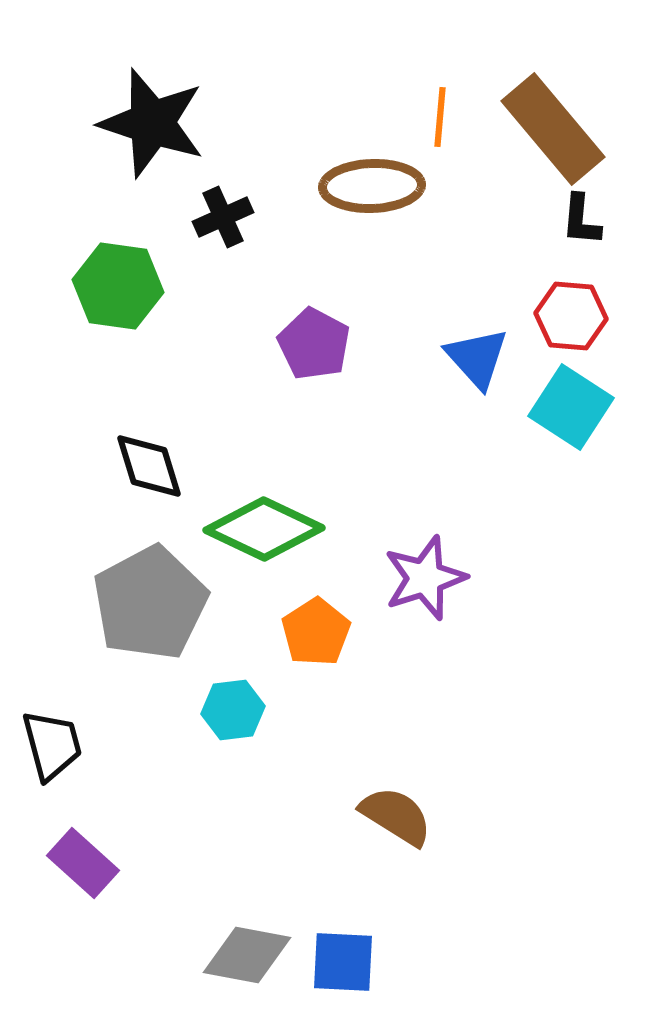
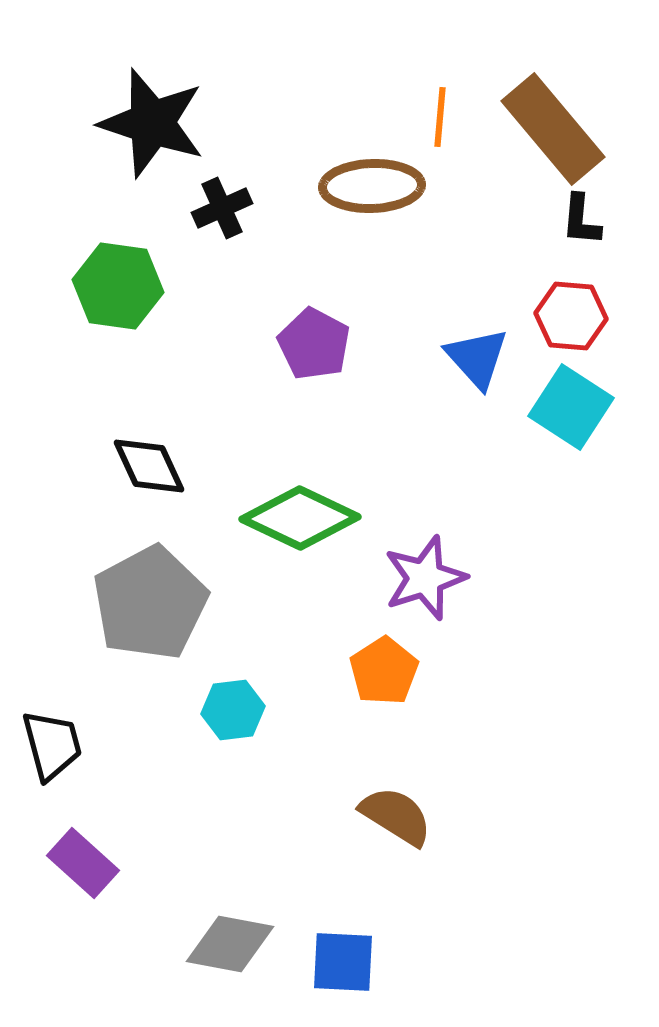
black cross: moved 1 px left, 9 px up
black diamond: rotated 8 degrees counterclockwise
green diamond: moved 36 px right, 11 px up
orange pentagon: moved 68 px right, 39 px down
gray diamond: moved 17 px left, 11 px up
